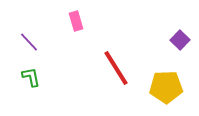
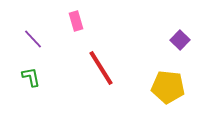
purple line: moved 4 px right, 3 px up
red line: moved 15 px left
yellow pentagon: moved 2 px right; rotated 8 degrees clockwise
